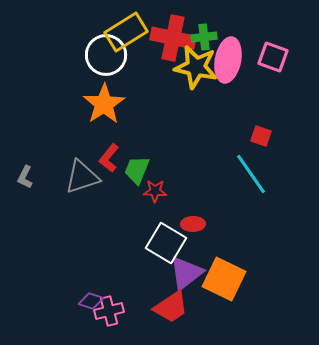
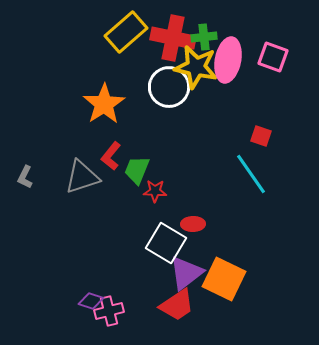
yellow rectangle: rotated 9 degrees counterclockwise
white circle: moved 63 px right, 32 px down
red L-shape: moved 2 px right, 2 px up
red trapezoid: moved 6 px right, 2 px up
